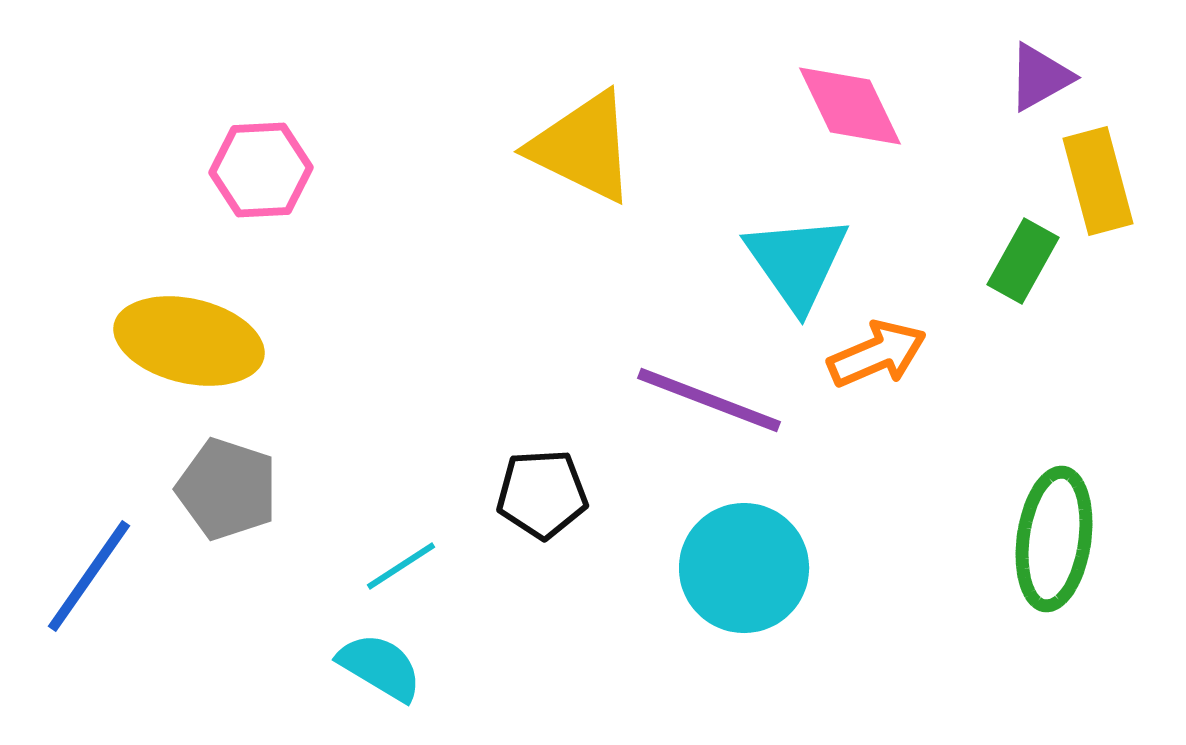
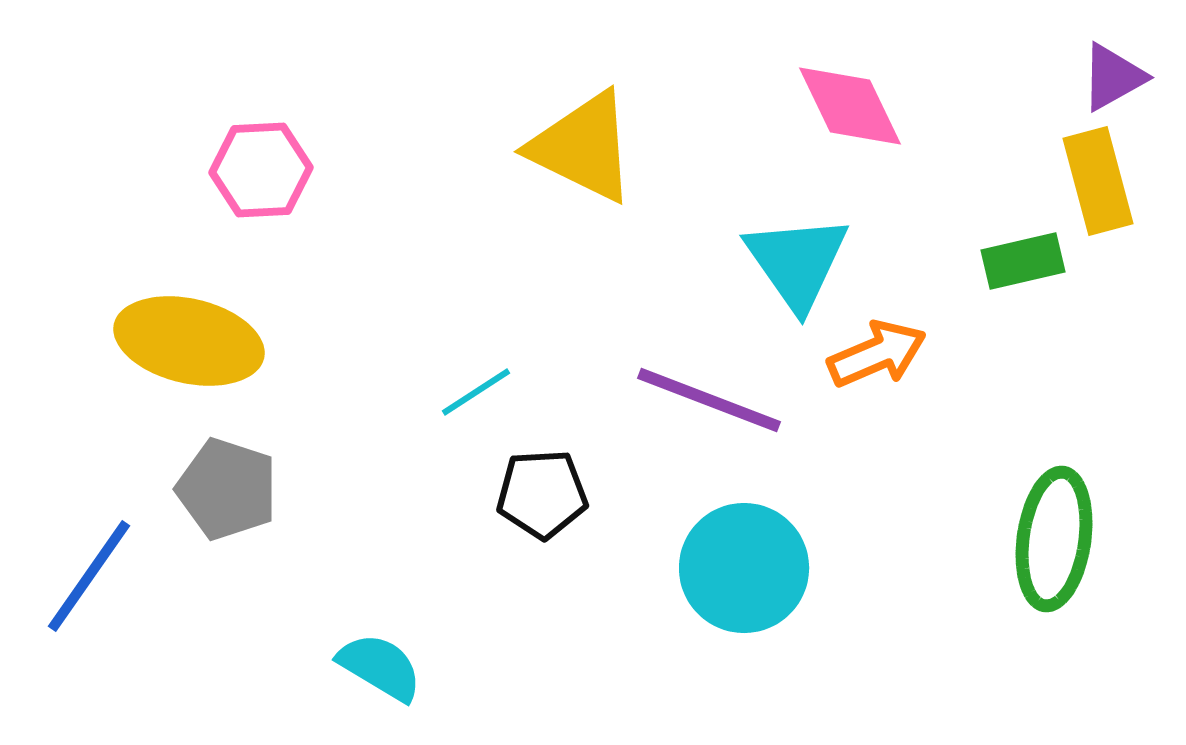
purple triangle: moved 73 px right
green rectangle: rotated 48 degrees clockwise
cyan line: moved 75 px right, 174 px up
